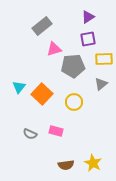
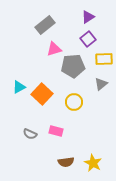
gray rectangle: moved 3 px right, 1 px up
purple square: rotated 28 degrees counterclockwise
cyan triangle: rotated 24 degrees clockwise
brown semicircle: moved 3 px up
